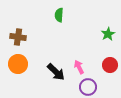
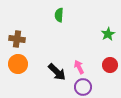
brown cross: moved 1 px left, 2 px down
black arrow: moved 1 px right
purple circle: moved 5 px left
